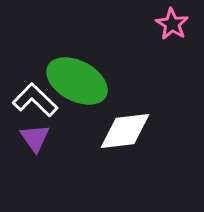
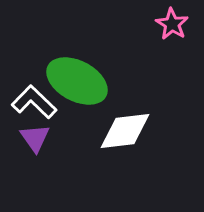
white L-shape: moved 1 px left, 2 px down
